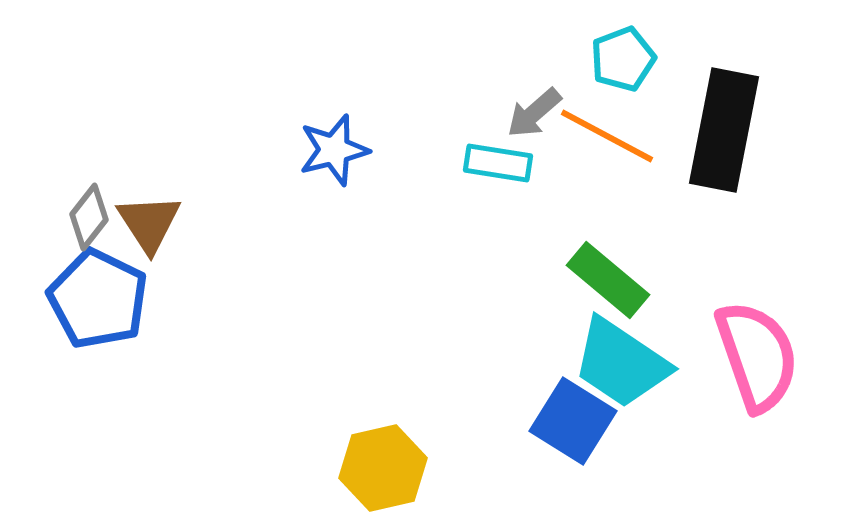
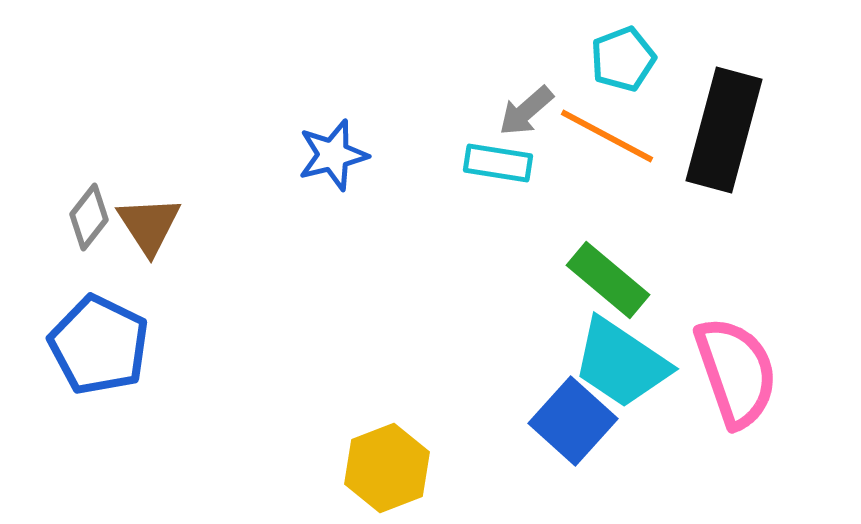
gray arrow: moved 8 px left, 2 px up
black rectangle: rotated 4 degrees clockwise
blue star: moved 1 px left, 5 px down
brown triangle: moved 2 px down
blue pentagon: moved 1 px right, 46 px down
pink semicircle: moved 21 px left, 16 px down
blue square: rotated 10 degrees clockwise
yellow hexagon: moved 4 px right; rotated 8 degrees counterclockwise
